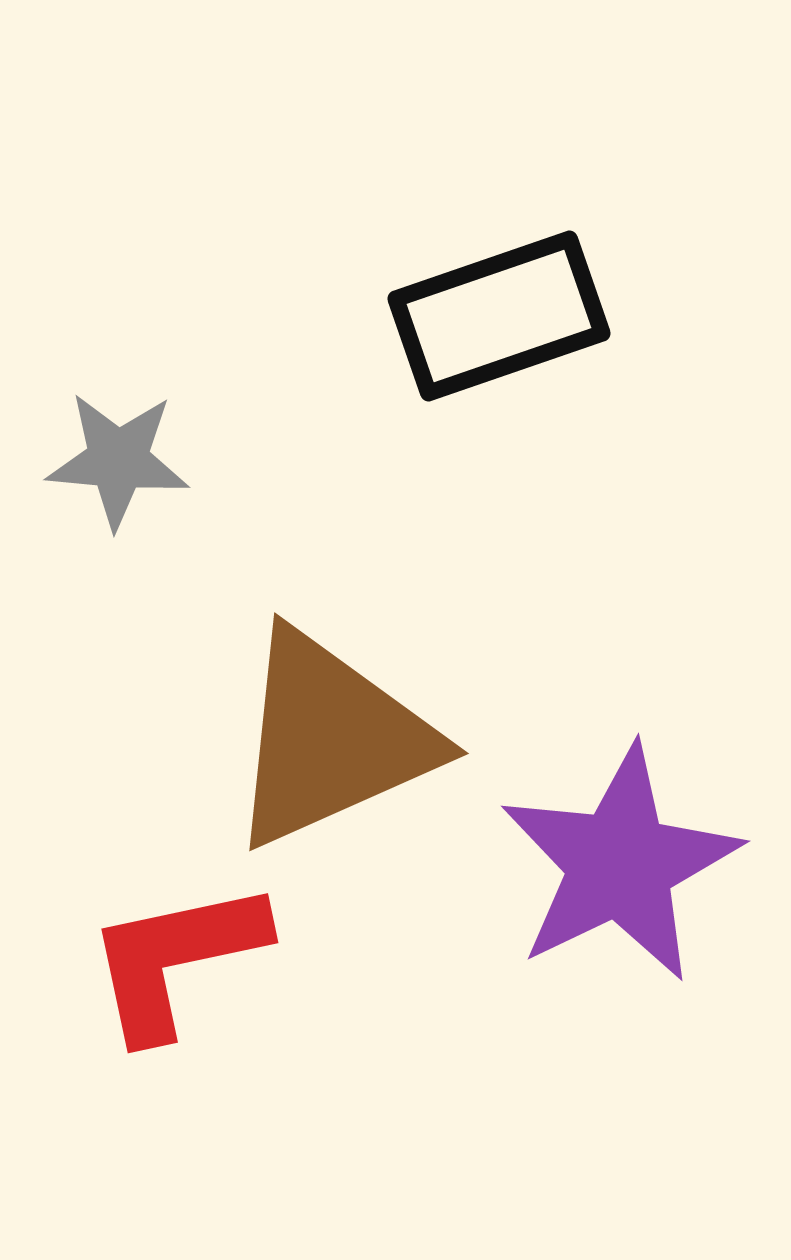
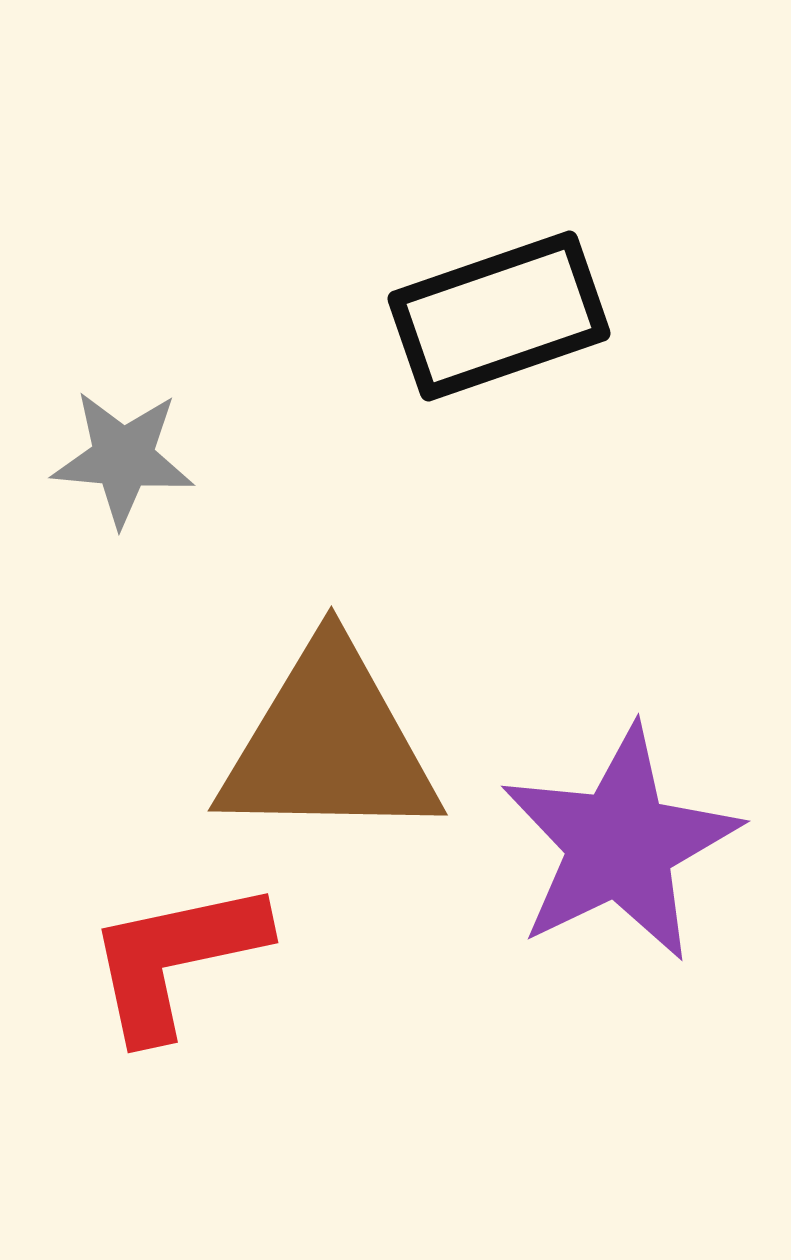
gray star: moved 5 px right, 2 px up
brown triangle: moved 2 px left, 5 px down; rotated 25 degrees clockwise
purple star: moved 20 px up
